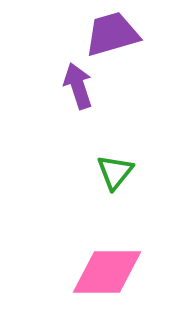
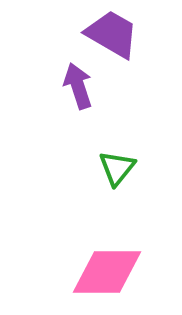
purple trapezoid: rotated 46 degrees clockwise
green triangle: moved 2 px right, 4 px up
